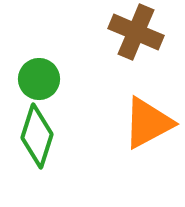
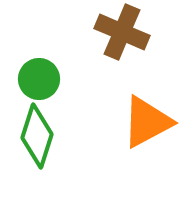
brown cross: moved 14 px left
orange triangle: moved 1 px left, 1 px up
